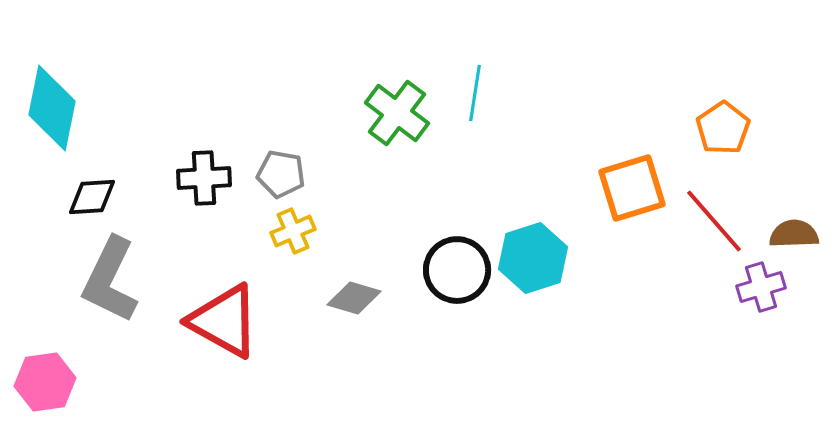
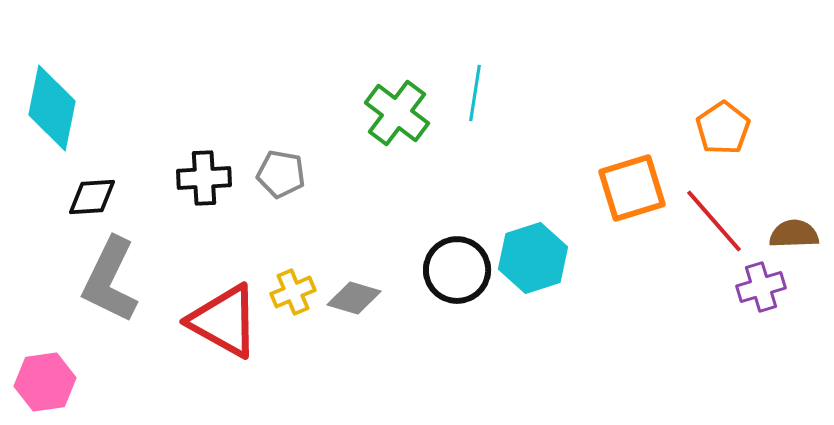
yellow cross: moved 61 px down
